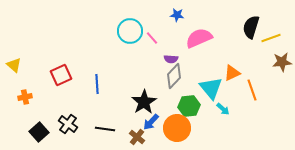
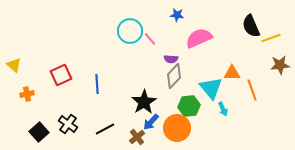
black semicircle: moved 1 px up; rotated 40 degrees counterclockwise
pink line: moved 2 px left, 1 px down
brown star: moved 2 px left, 3 px down
orange triangle: rotated 24 degrees clockwise
orange cross: moved 2 px right, 3 px up
cyan arrow: rotated 24 degrees clockwise
black line: rotated 36 degrees counterclockwise
brown cross: rotated 14 degrees clockwise
